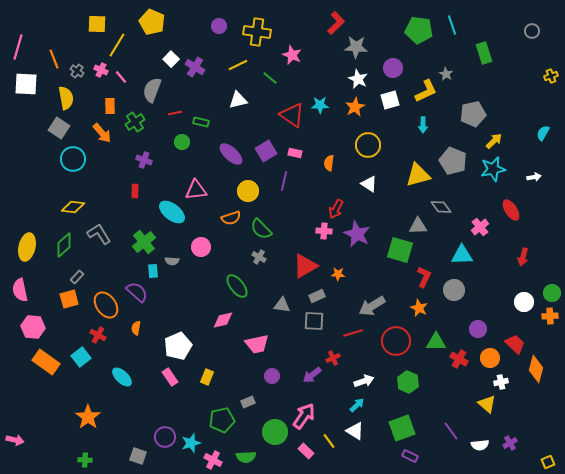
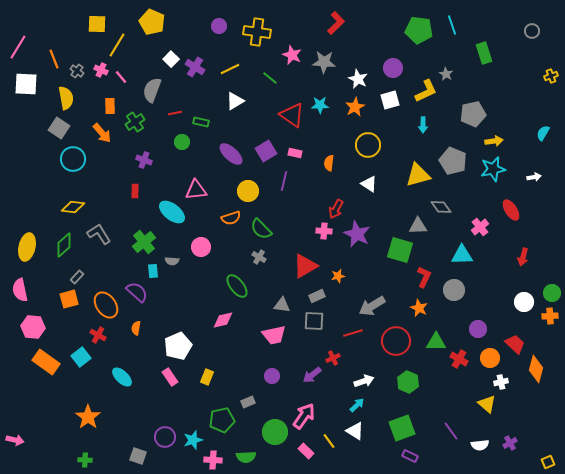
pink line at (18, 47): rotated 15 degrees clockwise
gray star at (356, 47): moved 32 px left, 15 px down
yellow line at (238, 65): moved 8 px left, 4 px down
white triangle at (238, 100): moved 3 px left, 1 px down; rotated 18 degrees counterclockwise
yellow arrow at (494, 141): rotated 36 degrees clockwise
orange star at (338, 274): moved 2 px down; rotated 16 degrees counterclockwise
pink trapezoid at (257, 344): moved 17 px right, 9 px up
cyan star at (191, 443): moved 2 px right, 3 px up
pink cross at (213, 460): rotated 24 degrees counterclockwise
